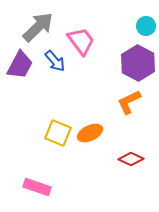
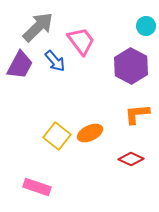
purple hexagon: moved 7 px left, 3 px down
orange L-shape: moved 8 px right, 12 px down; rotated 20 degrees clockwise
yellow square: moved 1 px left, 3 px down; rotated 16 degrees clockwise
